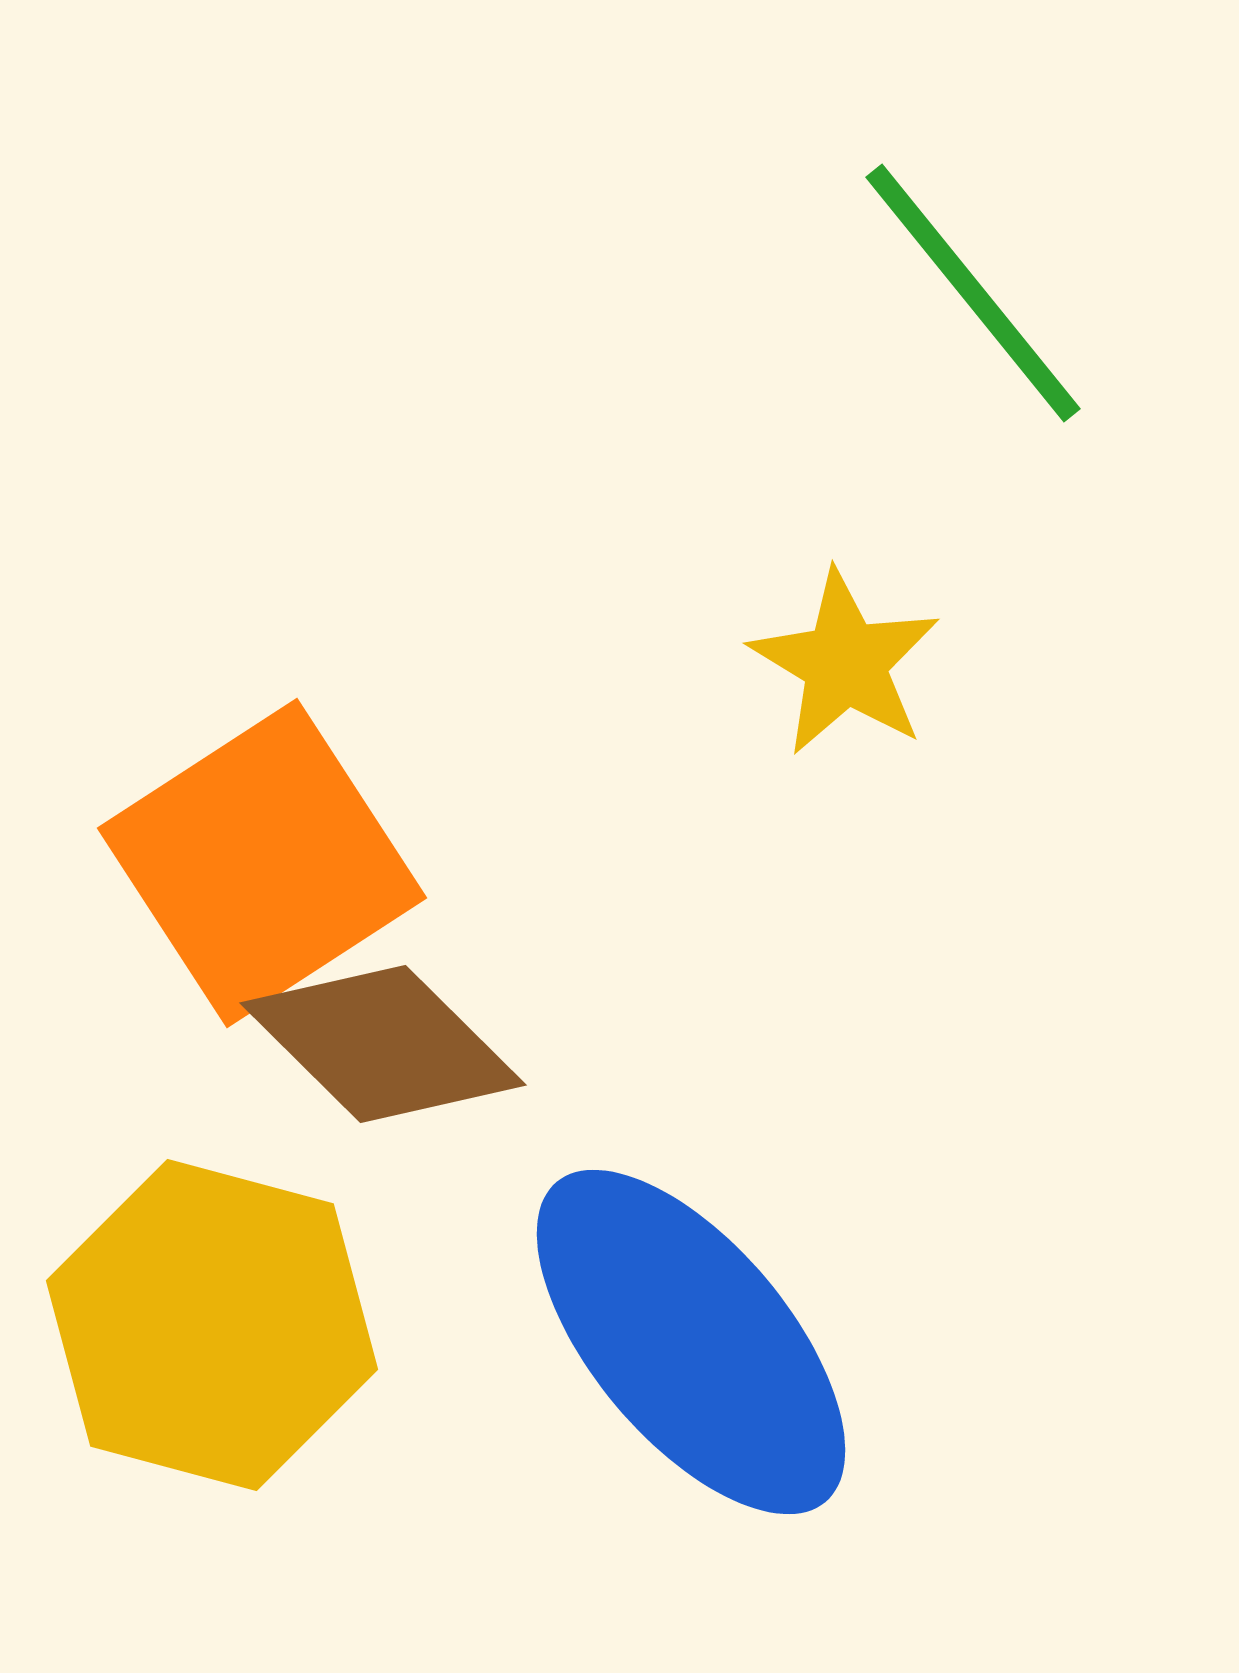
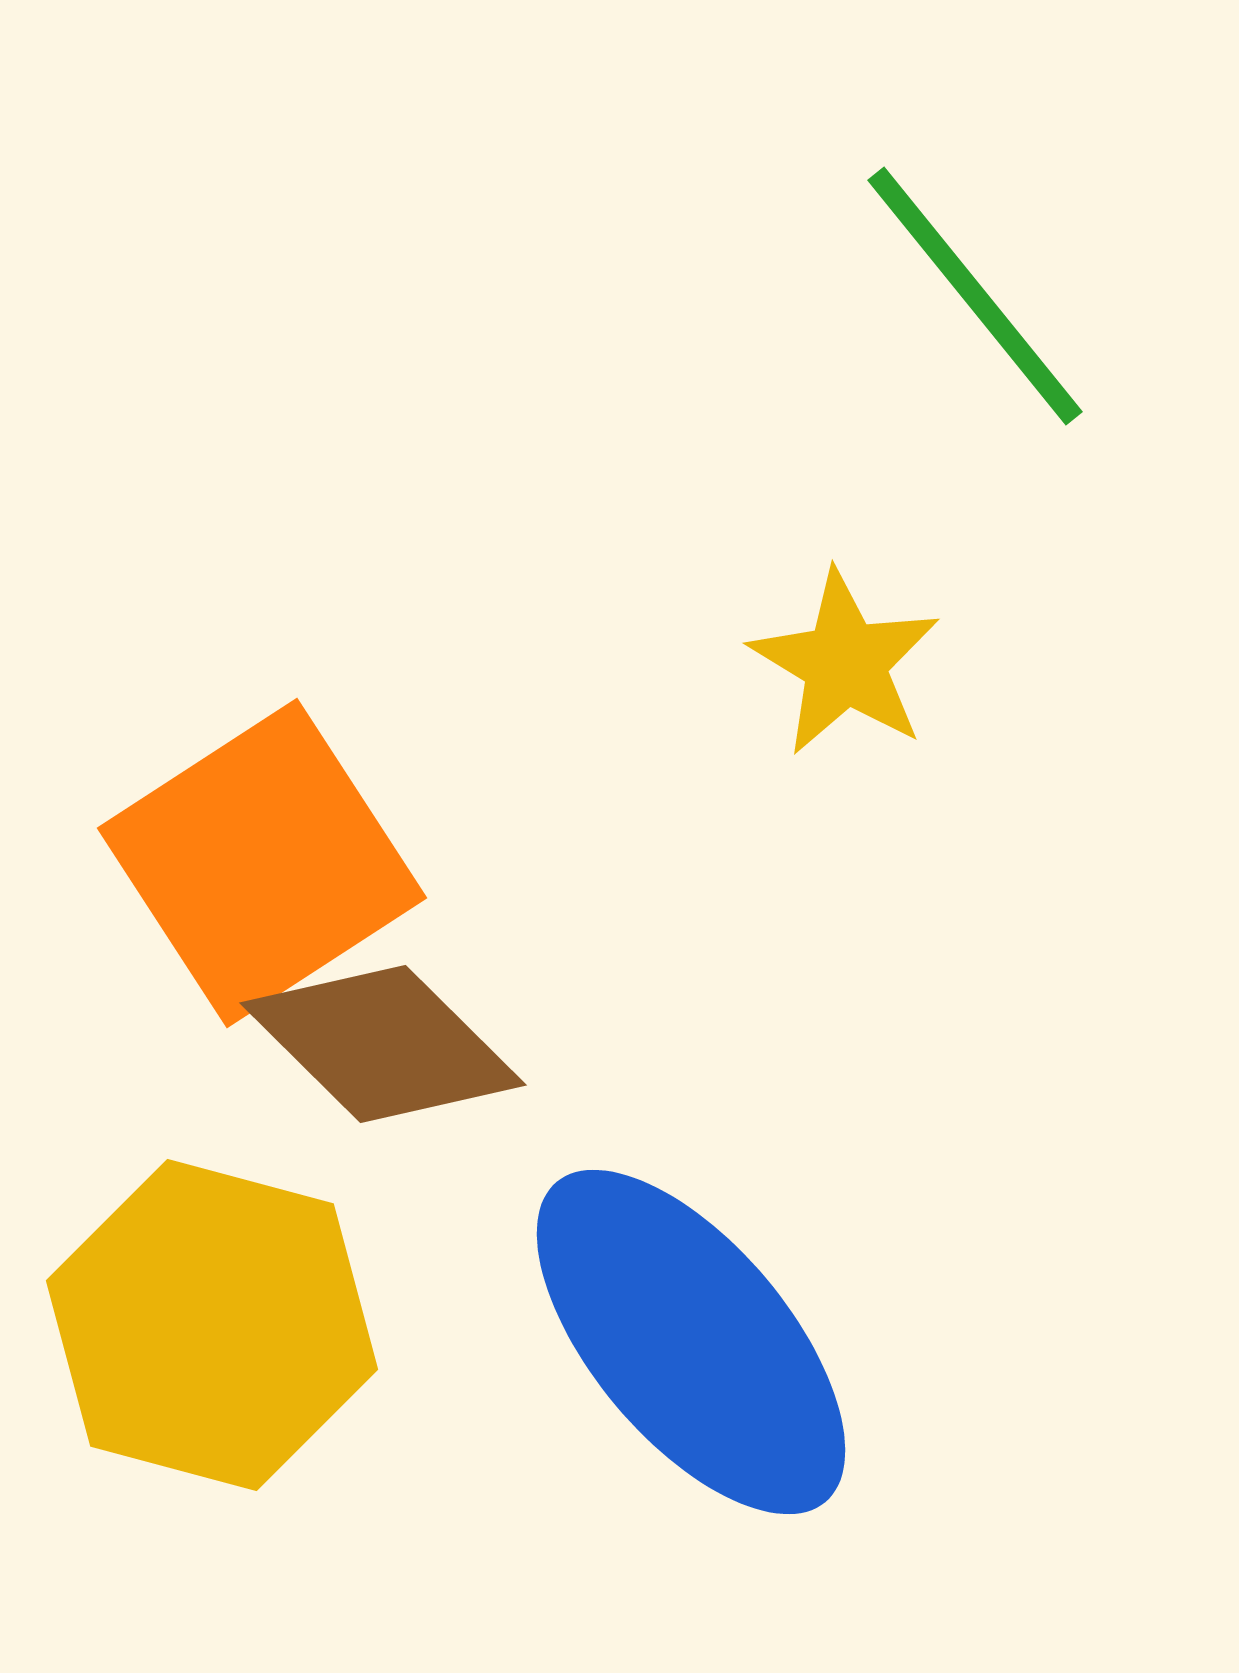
green line: moved 2 px right, 3 px down
